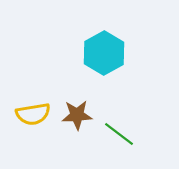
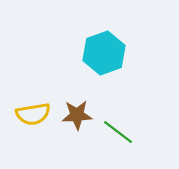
cyan hexagon: rotated 9 degrees clockwise
green line: moved 1 px left, 2 px up
